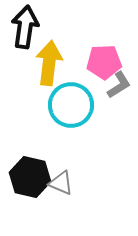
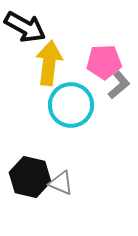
black arrow: rotated 111 degrees clockwise
gray L-shape: rotated 8 degrees counterclockwise
